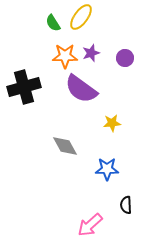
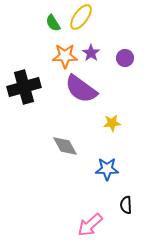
purple star: rotated 18 degrees counterclockwise
